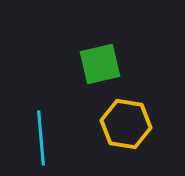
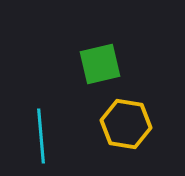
cyan line: moved 2 px up
